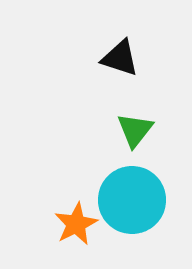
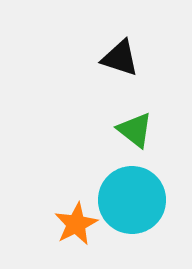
green triangle: rotated 30 degrees counterclockwise
